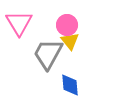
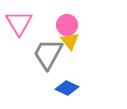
blue diamond: moved 3 px left, 3 px down; rotated 60 degrees counterclockwise
